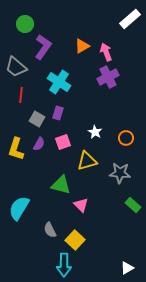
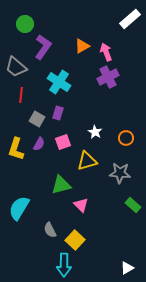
green triangle: rotated 30 degrees counterclockwise
